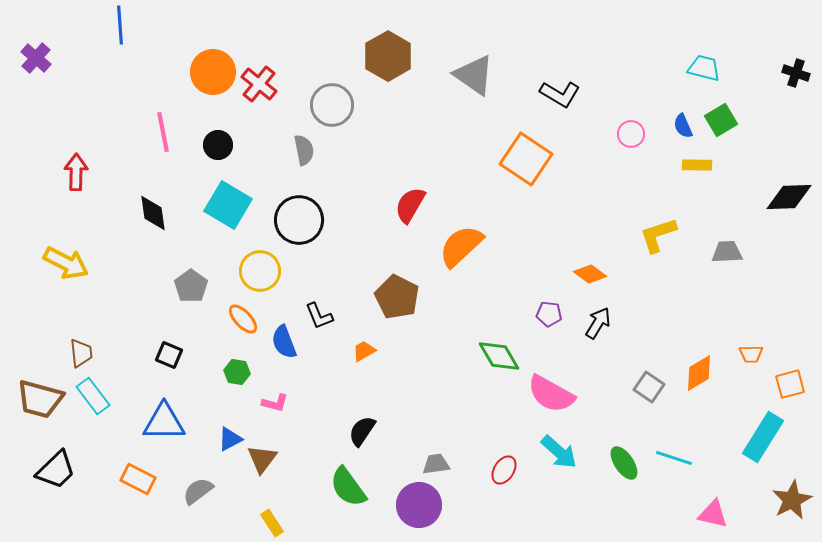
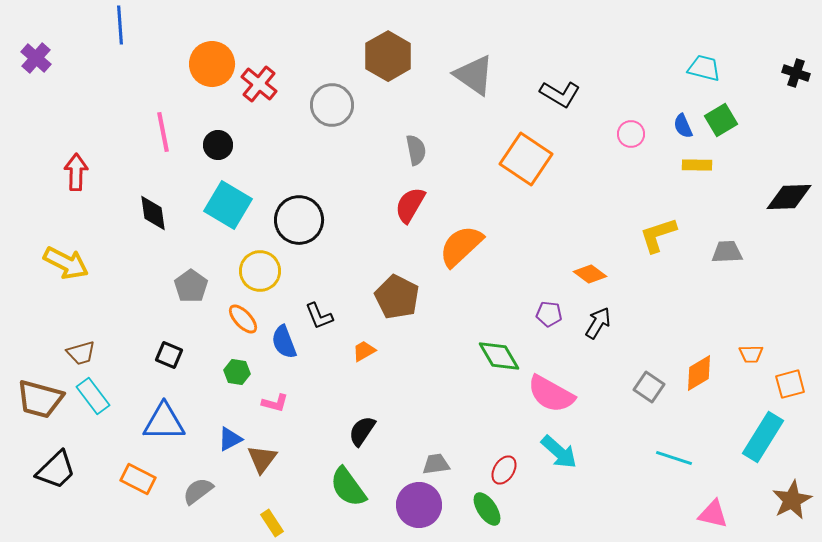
orange circle at (213, 72): moved 1 px left, 8 px up
gray semicircle at (304, 150): moved 112 px right
brown trapezoid at (81, 353): rotated 80 degrees clockwise
green ellipse at (624, 463): moved 137 px left, 46 px down
